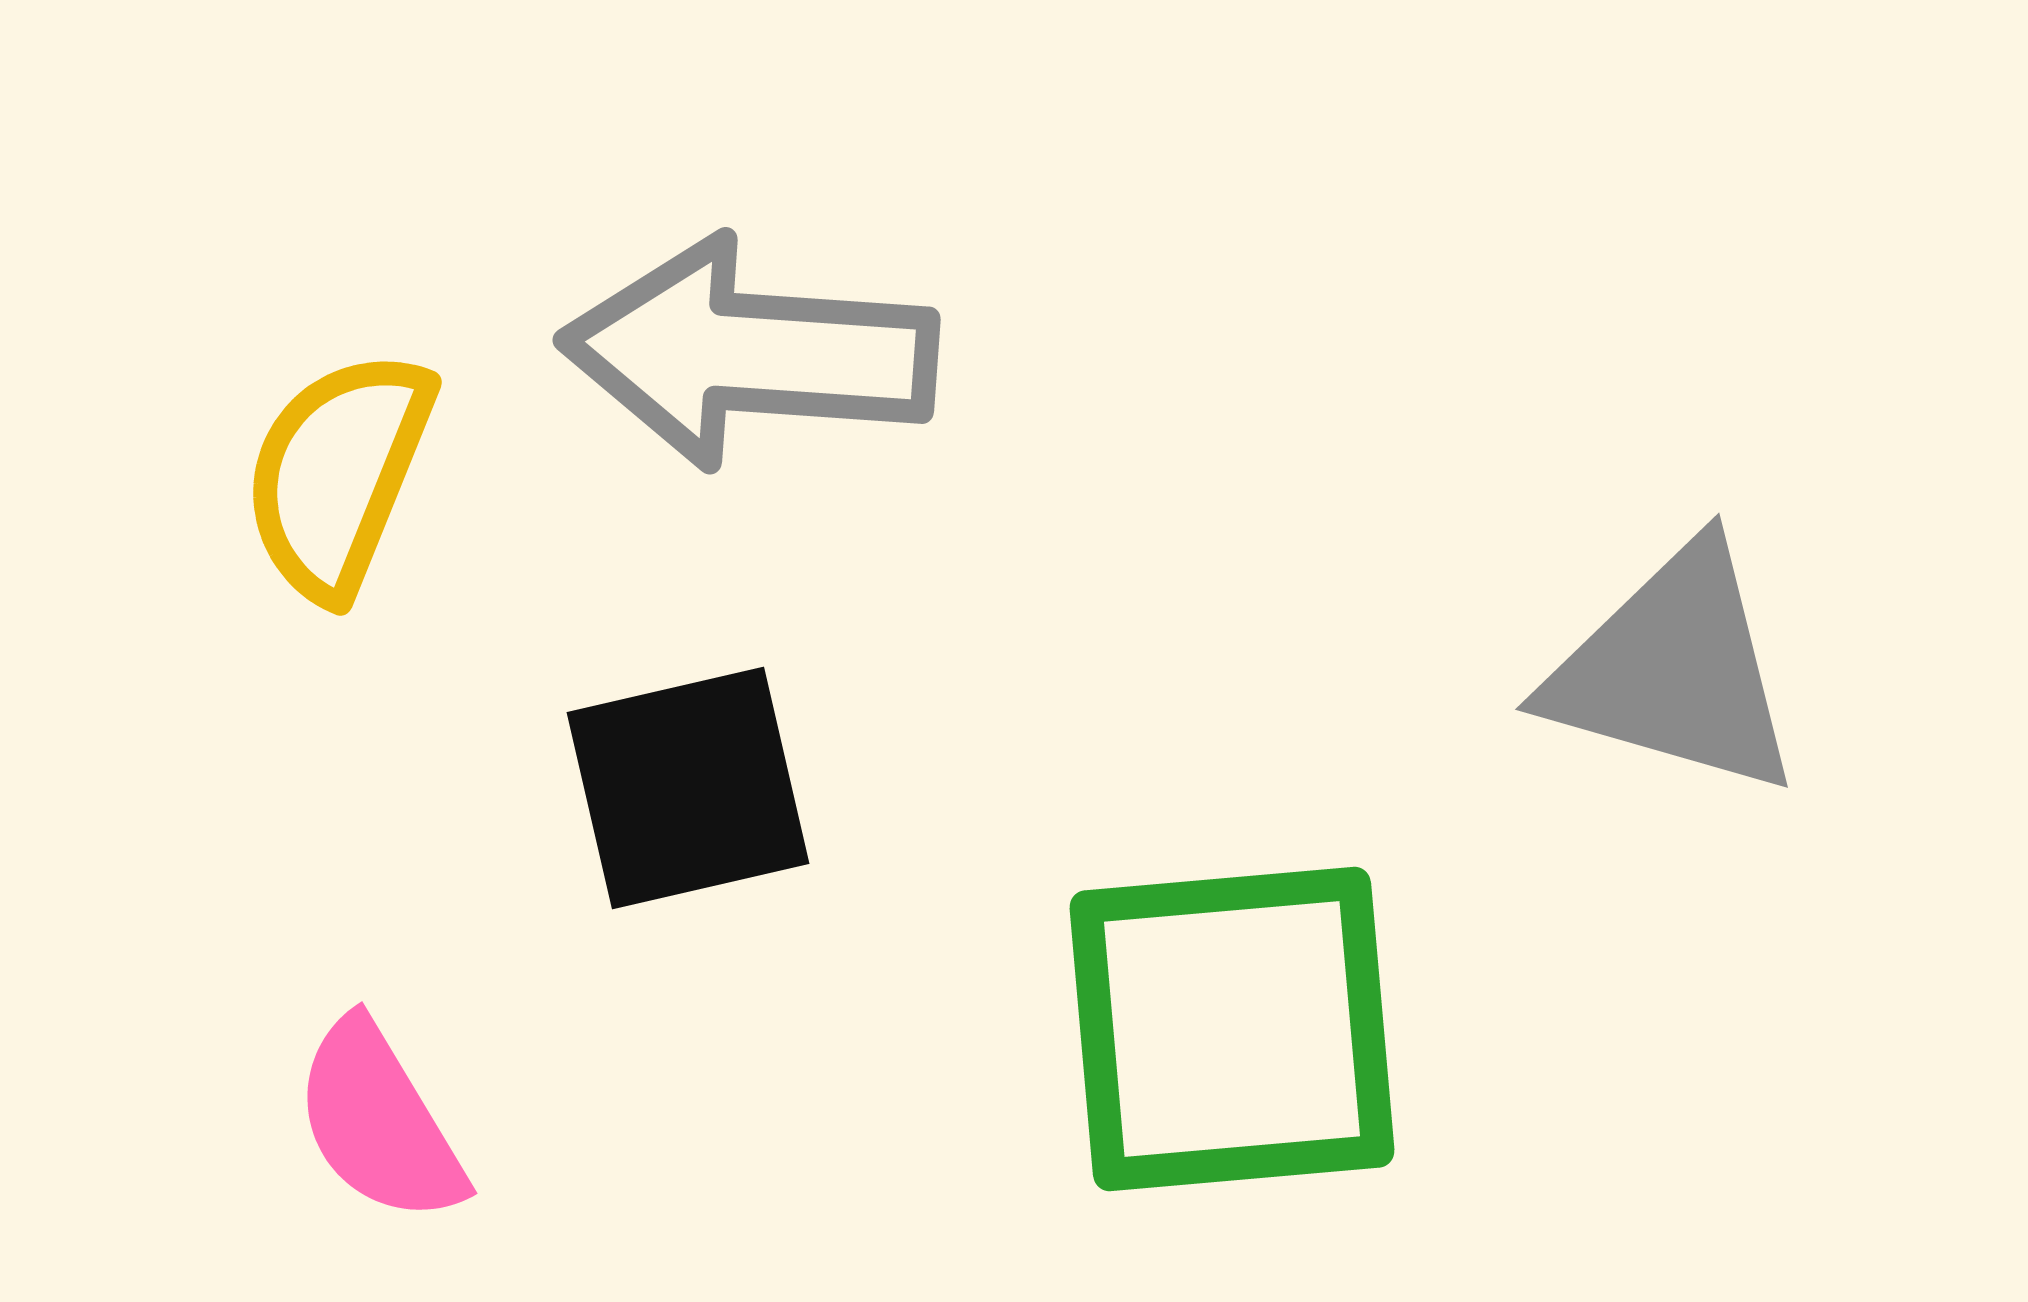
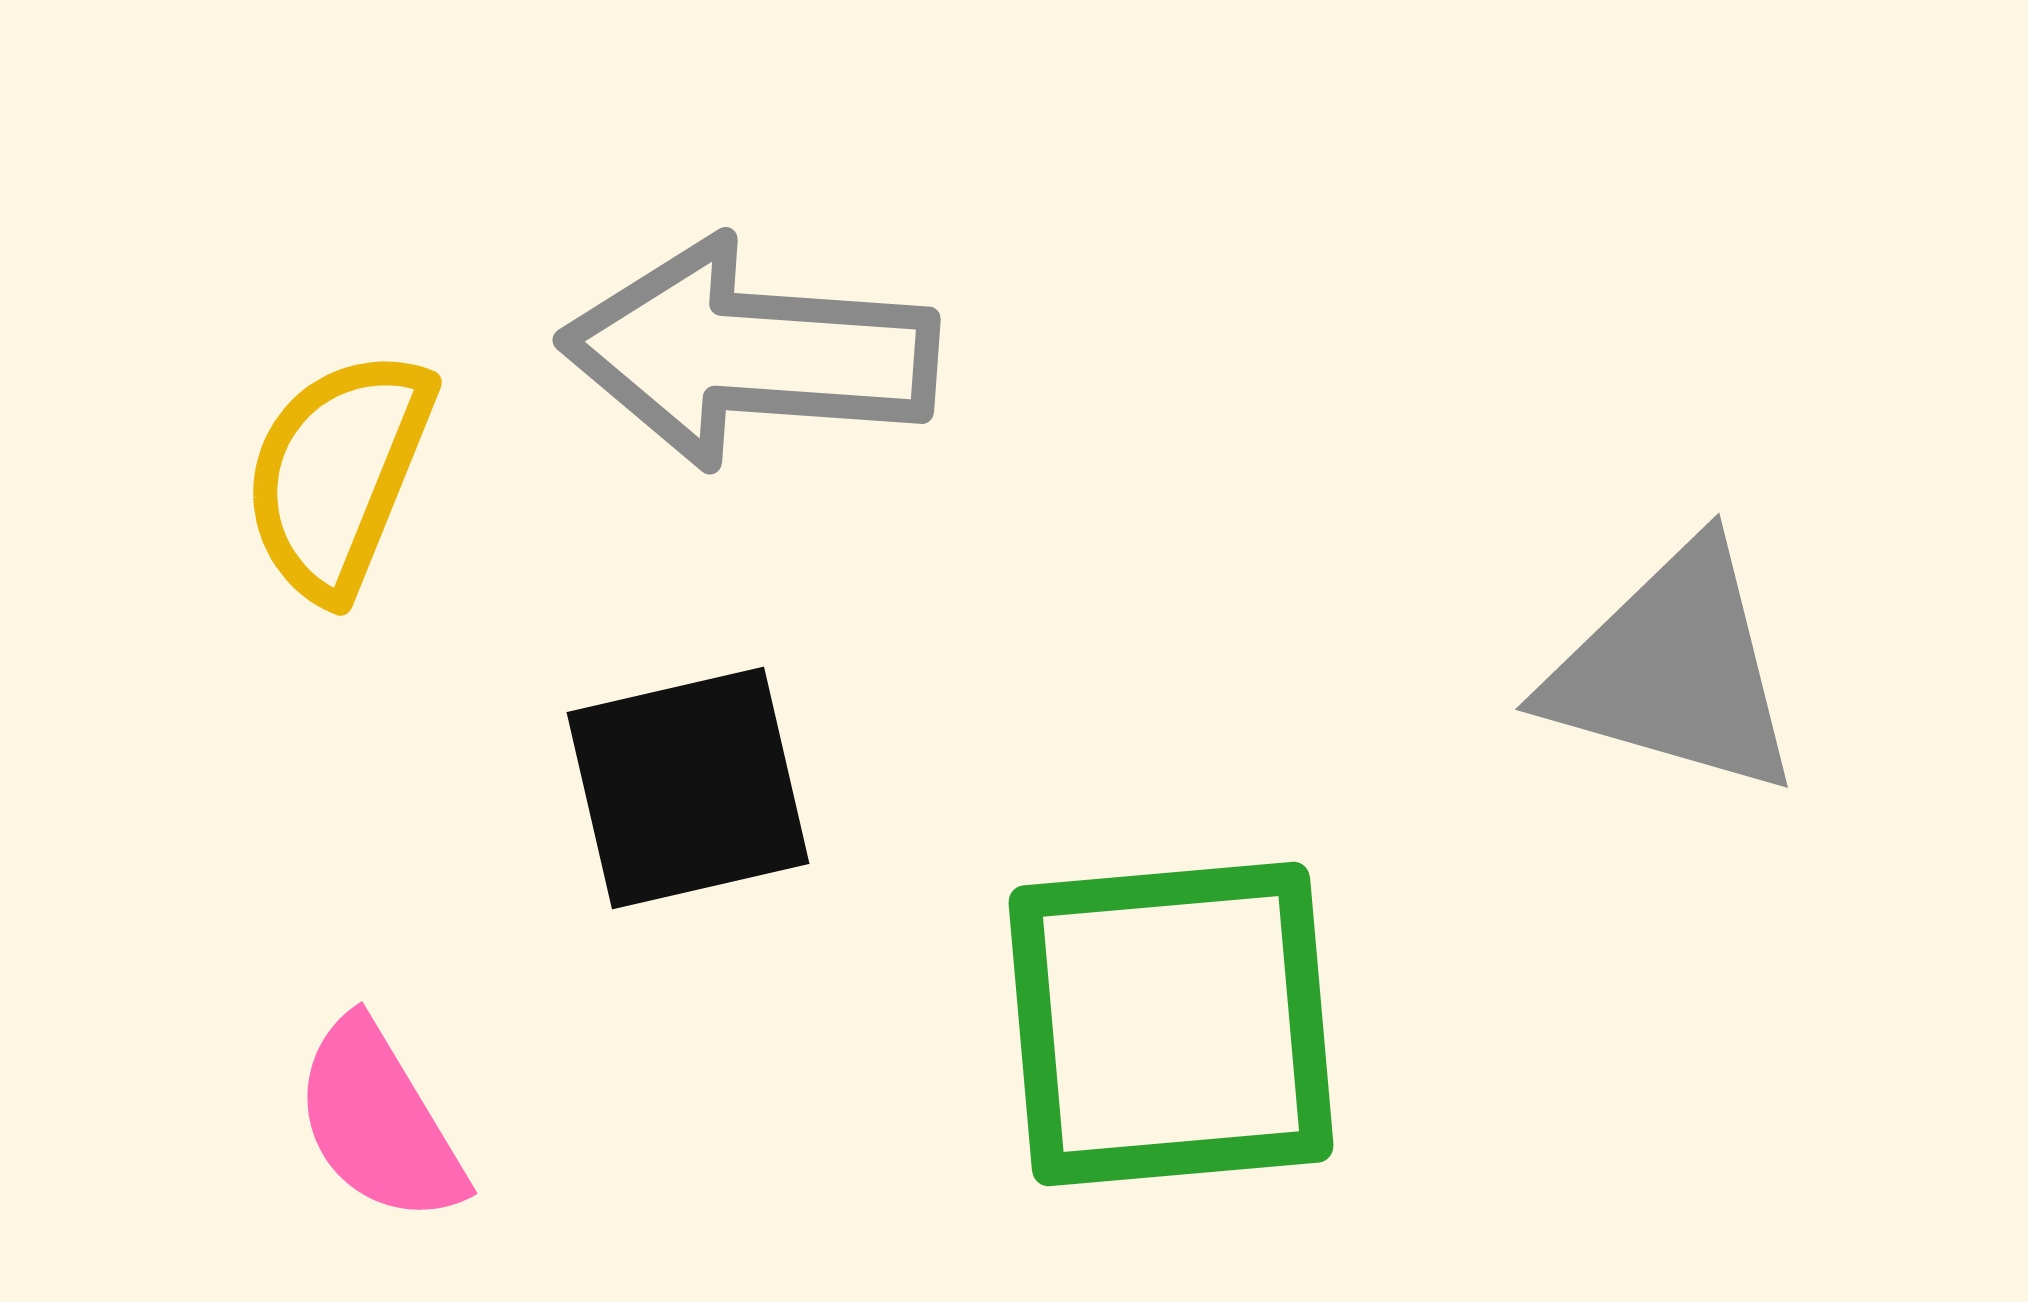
green square: moved 61 px left, 5 px up
